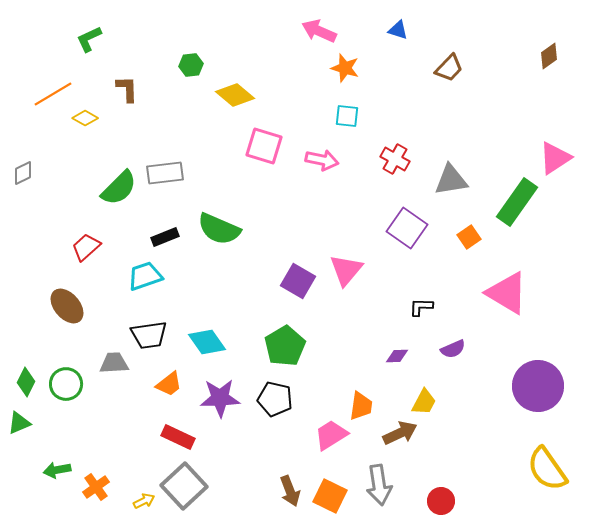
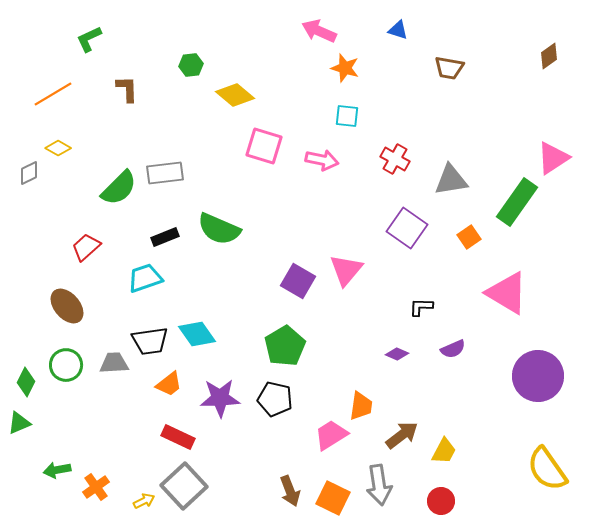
brown trapezoid at (449, 68): rotated 56 degrees clockwise
yellow diamond at (85, 118): moved 27 px left, 30 px down
pink triangle at (555, 158): moved 2 px left
gray diamond at (23, 173): moved 6 px right
cyan trapezoid at (145, 276): moved 2 px down
black trapezoid at (149, 335): moved 1 px right, 6 px down
cyan diamond at (207, 342): moved 10 px left, 8 px up
purple diamond at (397, 356): moved 2 px up; rotated 25 degrees clockwise
green circle at (66, 384): moved 19 px up
purple circle at (538, 386): moved 10 px up
yellow trapezoid at (424, 402): moved 20 px right, 49 px down
brown arrow at (400, 433): moved 2 px right, 2 px down; rotated 12 degrees counterclockwise
orange square at (330, 496): moved 3 px right, 2 px down
